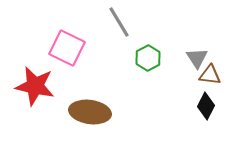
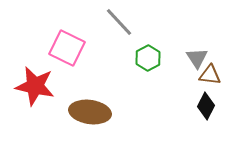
gray line: rotated 12 degrees counterclockwise
